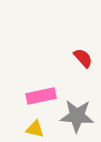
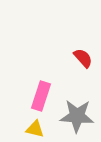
pink rectangle: rotated 60 degrees counterclockwise
